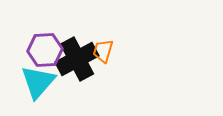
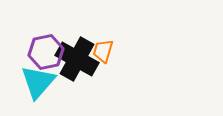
purple hexagon: moved 1 px right, 2 px down; rotated 8 degrees counterclockwise
black cross: rotated 33 degrees counterclockwise
